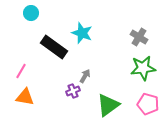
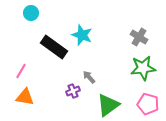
cyan star: moved 2 px down
gray arrow: moved 4 px right, 1 px down; rotated 72 degrees counterclockwise
